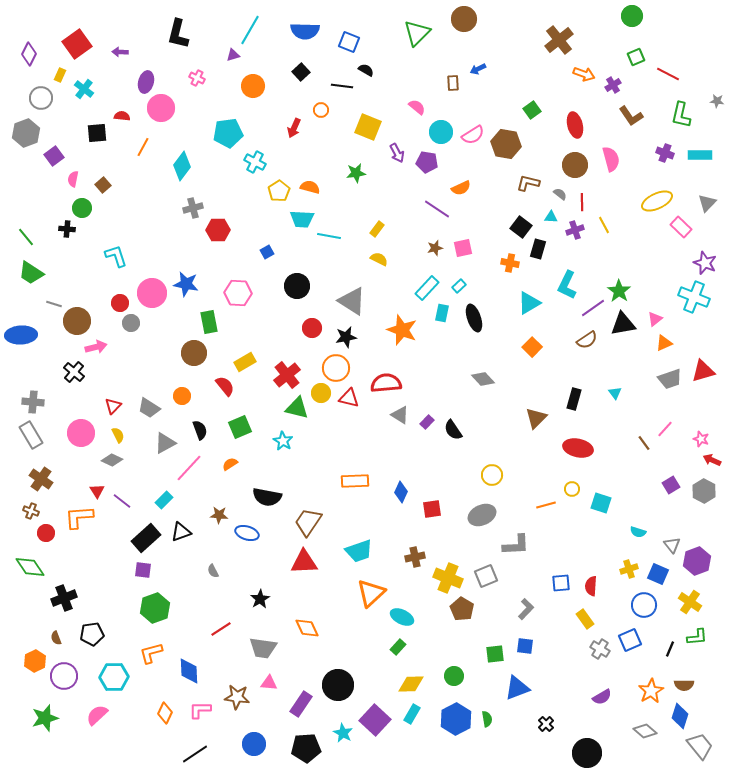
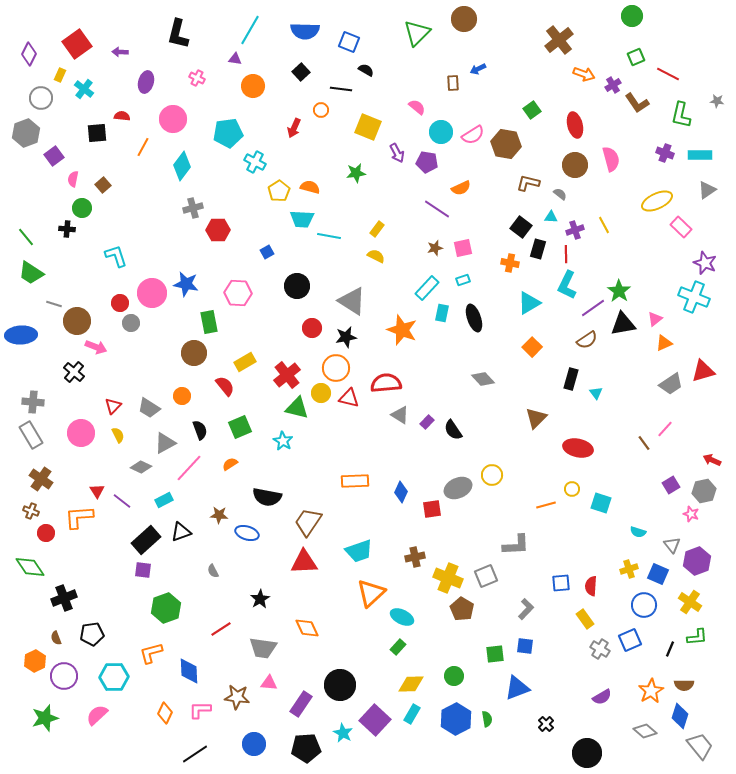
purple triangle at (233, 55): moved 2 px right, 4 px down; rotated 24 degrees clockwise
black line at (342, 86): moved 1 px left, 3 px down
pink circle at (161, 108): moved 12 px right, 11 px down
brown L-shape at (631, 116): moved 6 px right, 13 px up
red line at (582, 202): moved 16 px left, 52 px down
gray triangle at (707, 203): moved 13 px up; rotated 12 degrees clockwise
yellow semicircle at (379, 259): moved 3 px left, 3 px up
cyan rectangle at (459, 286): moved 4 px right, 6 px up; rotated 24 degrees clockwise
pink arrow at (96, 347): rotated 35 degrees clockwise
gray trapezoid at (670, 379): moved 1 px right, 5 px down; rotated 15 degrees counterclockwise
cyan triangle at (615, 393): moved 19 px left
black rectangle at (574, 399): moved 3 px left, 20 px up
pink star at (701, 439): moved 10 px left, 75 px down
gray diamond at (112, 460): moved 29 px right, 7 px down
gray hexagon at (704, 491): rotated 20 degrees clockwise
cyan rectangle at (164, 500): rotated 18 degrees clockwise
gray ellipse at (482, 515): moved 24 px left, 27 px up
black rectangle at (146, 538): moved 2 px down
green hexagon at (155, 608): moved 11 px right
black circle at (338, 685): moved 2 px right
